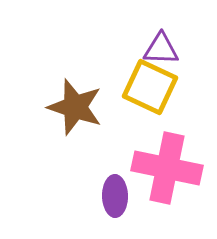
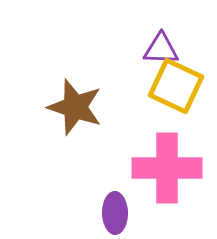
yellow square: moved 26 px right, 1 px up
pink cross: rotated 12 degrees counterclockwise
purple ellipse: moved 17 px down
